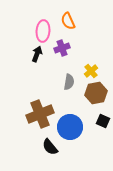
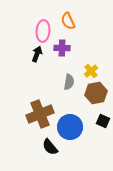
purple cross: rotated 21 degrees clockwise
